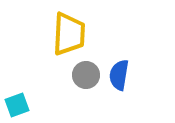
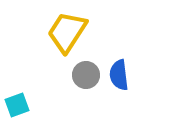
yellow trapezoid: moved 2 px left, 2 px up; rotated 150 degrees counterclockwise
blue semicircle: rotated 16 degrees counterclockwise
